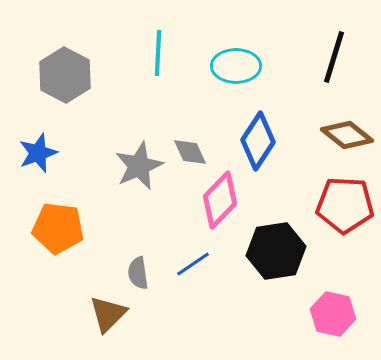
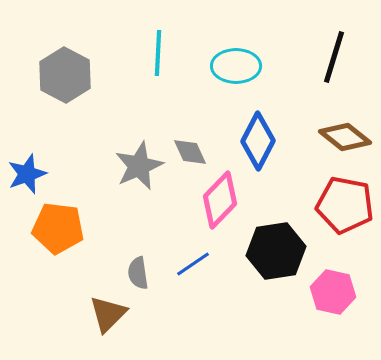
brown diamond: moved 2 px left, 2 px down
blue diamond: rotated 6 degrees counterclockwise
blue star: moved 11 px left, 21 px down
red pentagon: rotated 8 degrees clockwise
pink hexagon: moved 22 px up
